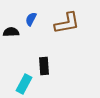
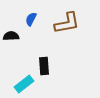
black semicircle: moved 4 px down
cyan rectangle: rotated 24 degrees clockwise
